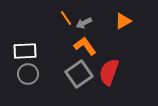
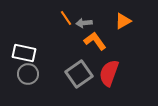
gray arrow: rotated 21 degrees clockwise
orange L-shape: moved 10 px right, 5 px up
white rectangle: moved 1 px left, 2 px down; rotated 15 degrees clockwise
red semicircle: moved 1 px down
